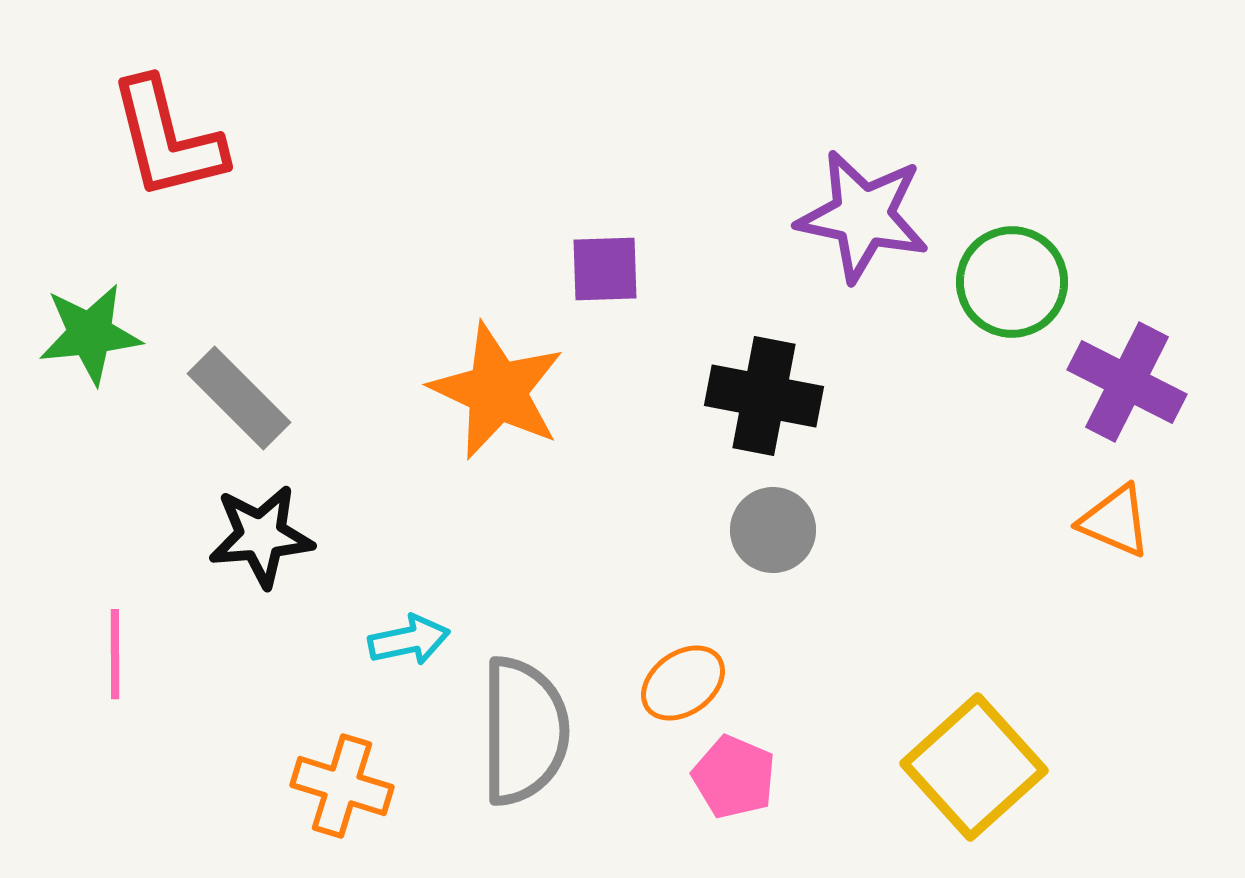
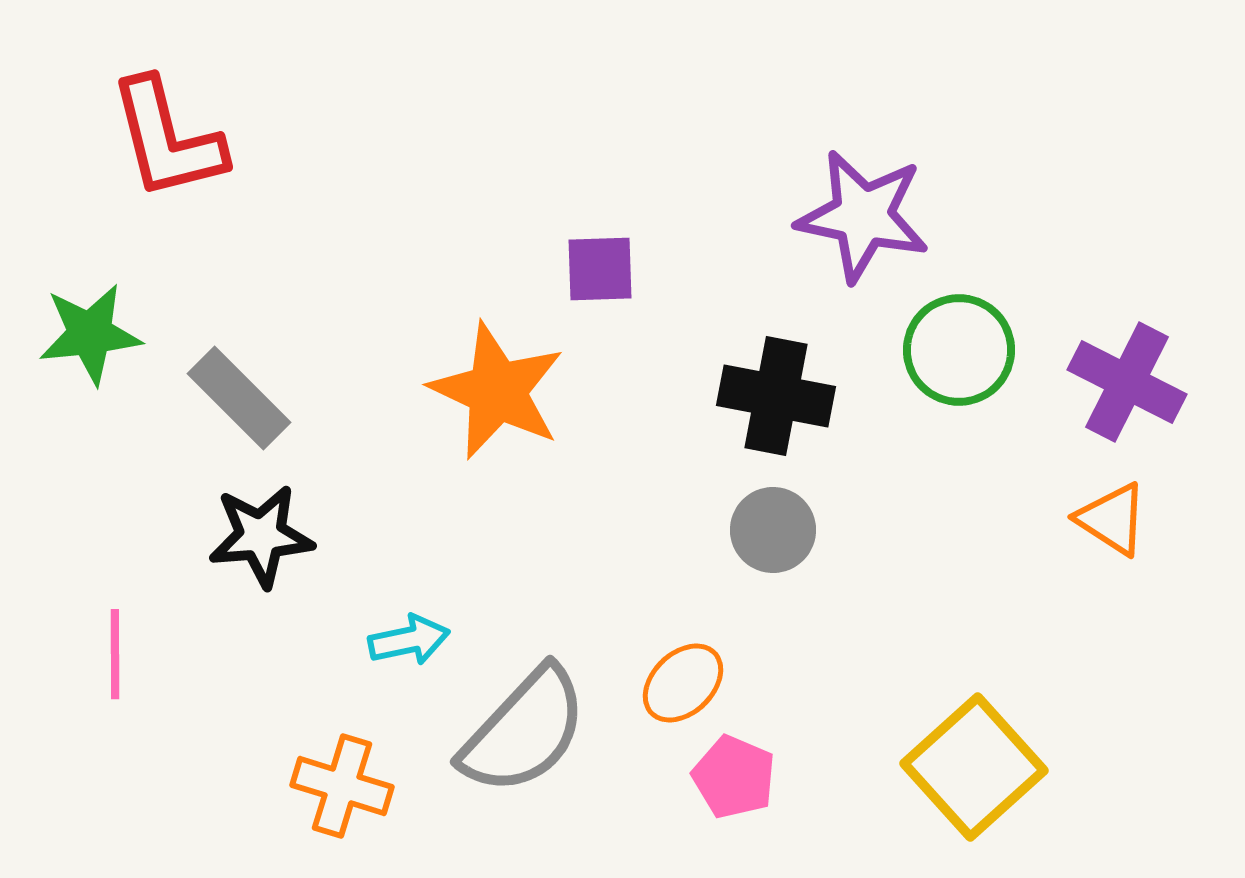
purple square: moved 5 px left
green circle: moved 53 px left, 68 px down
black cross: moved 12 px right
orange triangle: moved 3 px left, 2 px up; rotated 10 degrees clockwise
orange ellipse: rotated 8 degrees counterclockwise
gray semicircle: rotated 43 degrees clockwise
